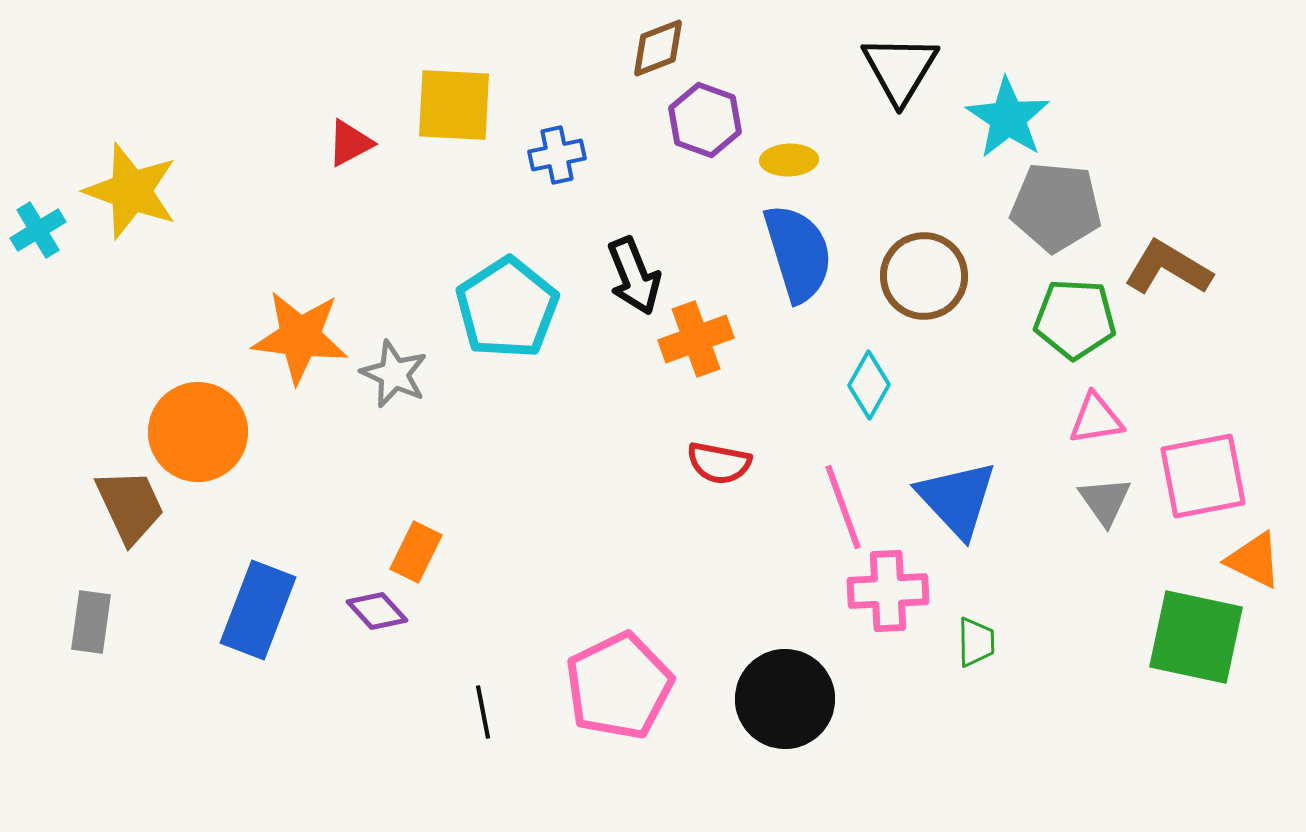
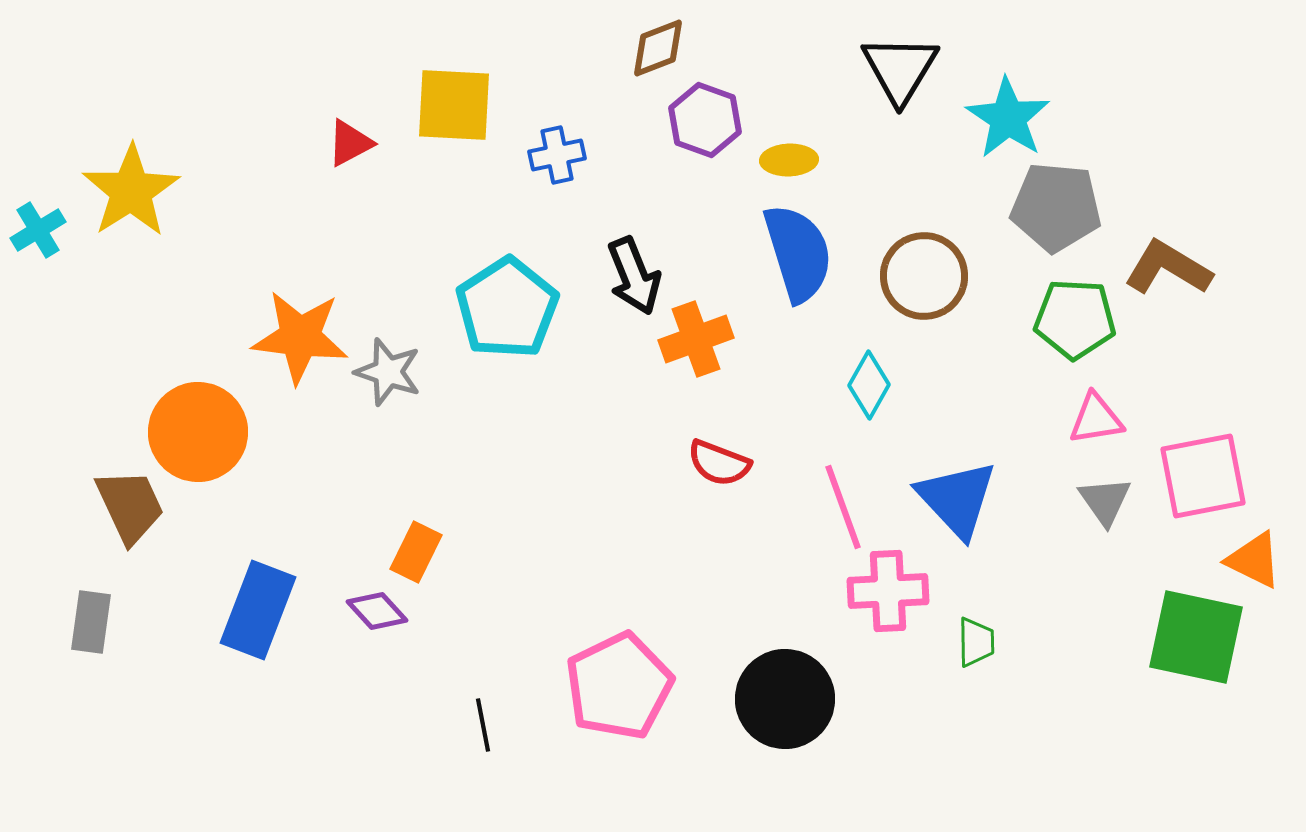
yellow star: rotated 20 degrees clockwise
gray star: moved 6 px left, 2 px up; rotated 6 degrees counterclockwise
red semicircle: rotated 10 degrees clockwise
black line: moved 13 px down
